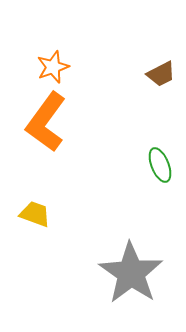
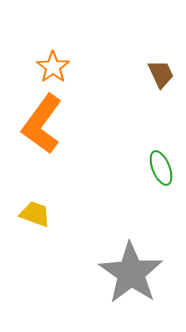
orange star: rotated 16 degrees counterclockwise
brown trapezoid: rotated 88 degrees counterclockwise
orange L-shape: moved 4 px left, 2 px down
green ellipse: moved 1 px right, 3 px down
